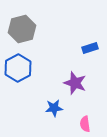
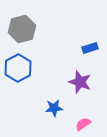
purple star: moved 5 px right, 1 px up
pink semicircle: moved 2 px left; rotated 63 degrees clockwise
